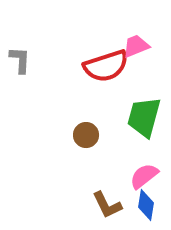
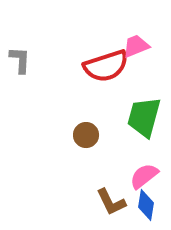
brown L-shape: moved 4 px right, 3 px up
